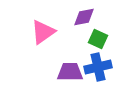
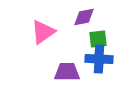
green square: rotated 30 degrees counterclockwise
blue cross: moved 1 px right, 8 px up; rotated 16 degrees clockwise
purple trapezoid: moved 3 px left
